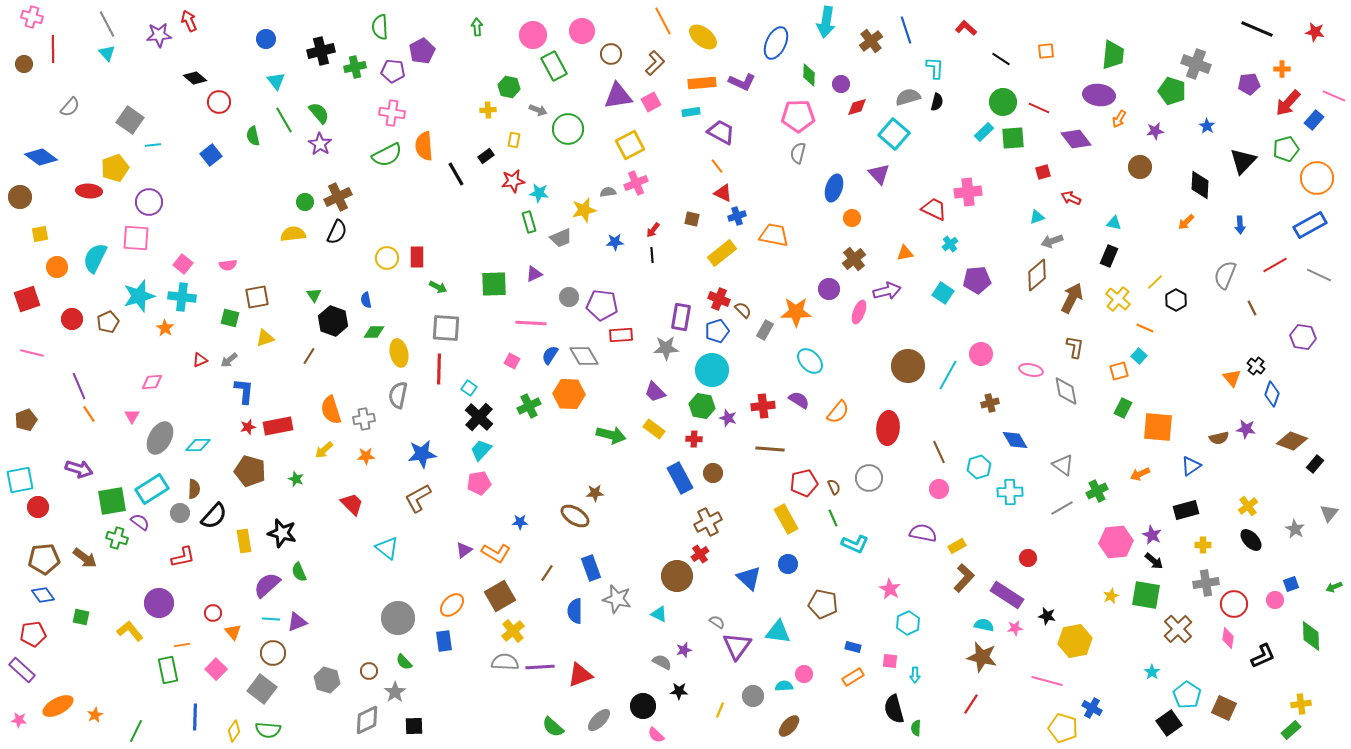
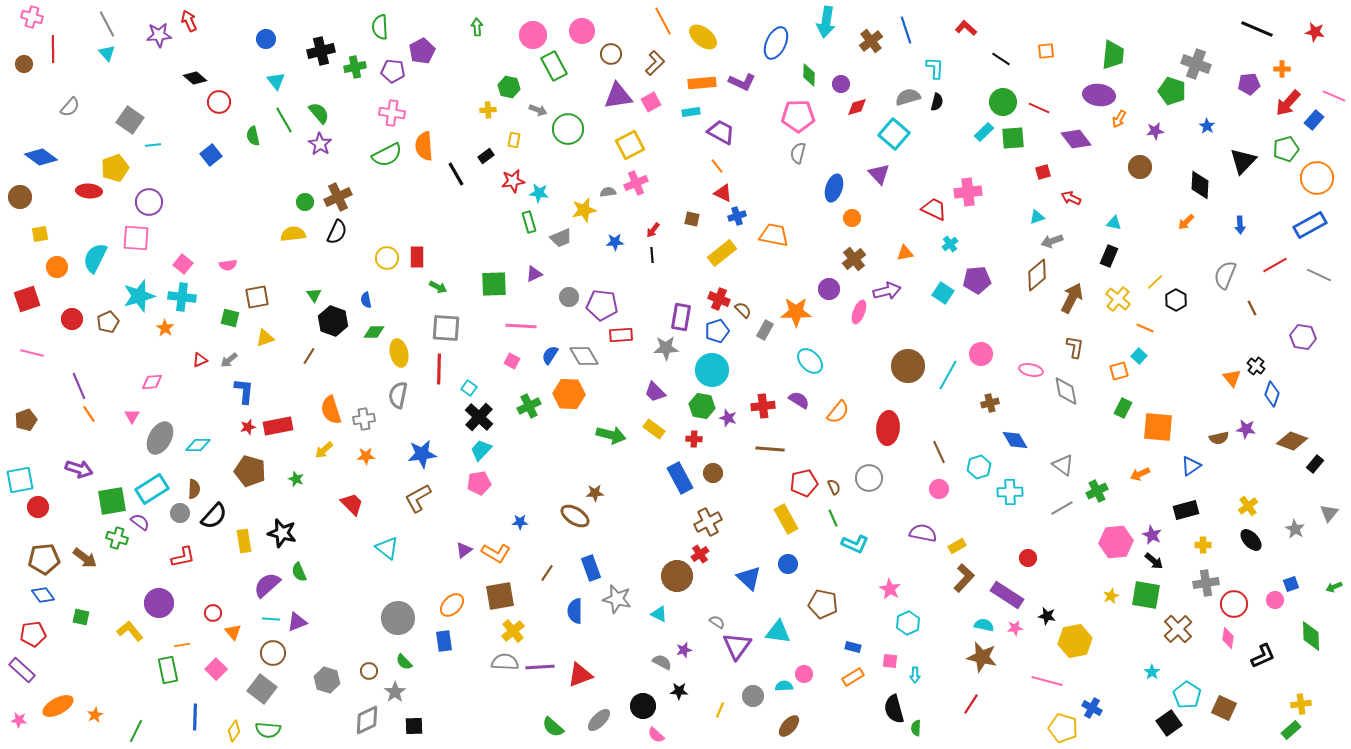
pink line at (531, 323): moved 10 px left, 3 px down
brown square at (500, 596): rotated 20 degrees clockwise
